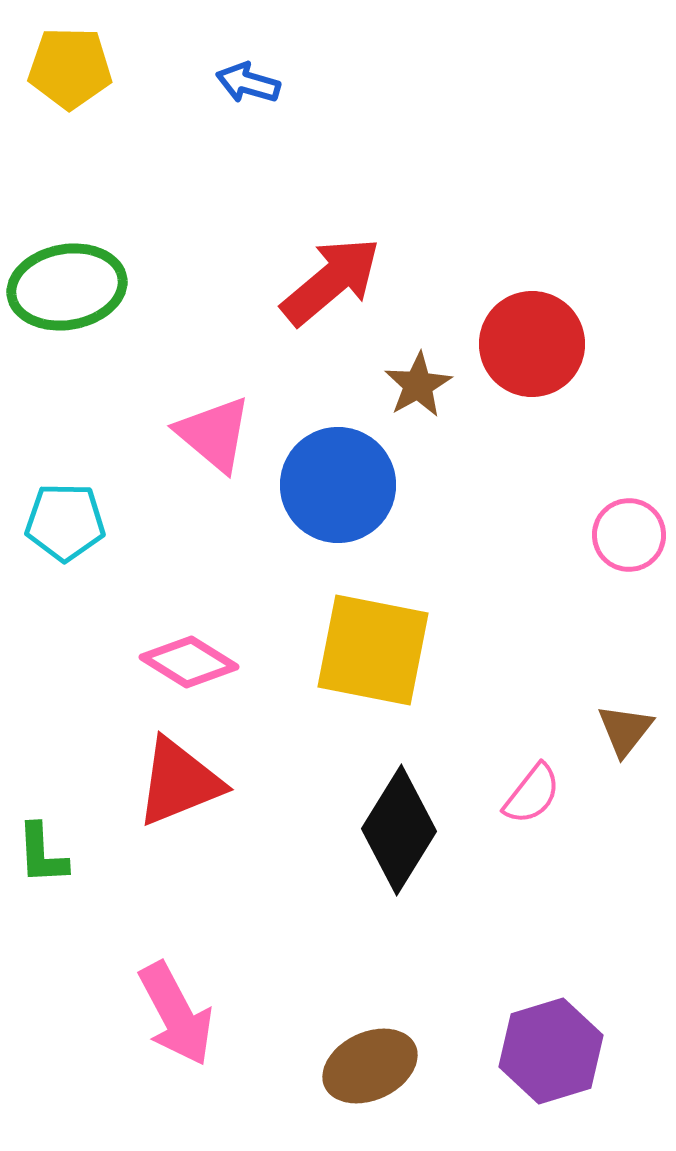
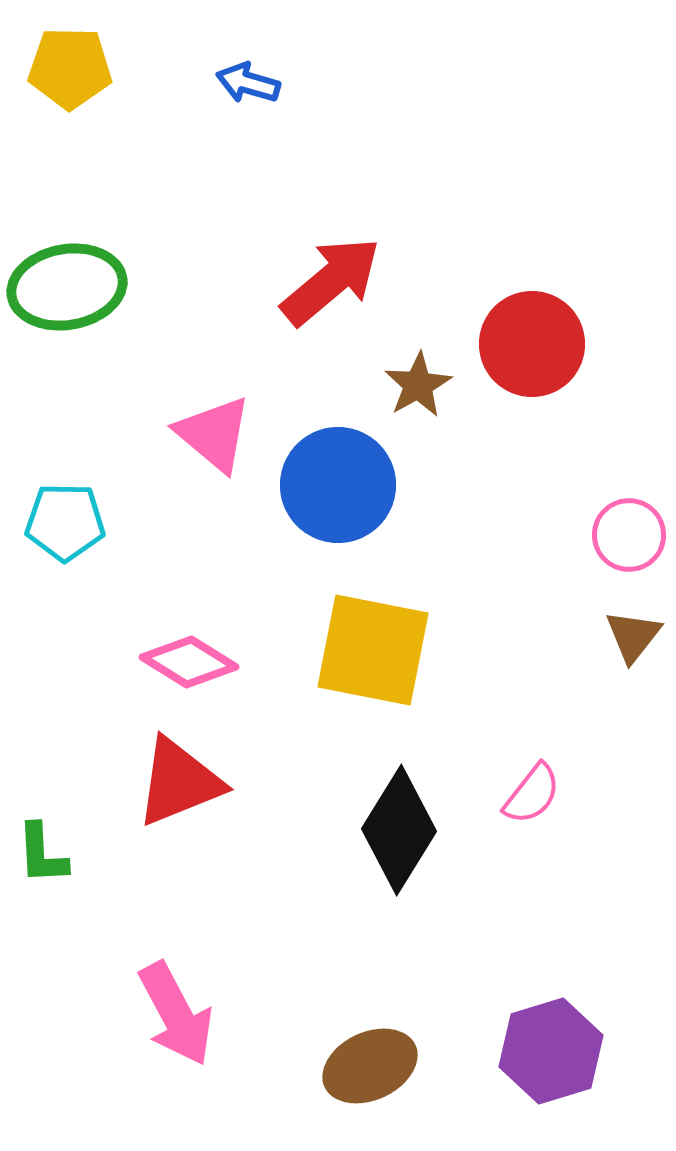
brown triangle: moved 8 px right, 94 px up
